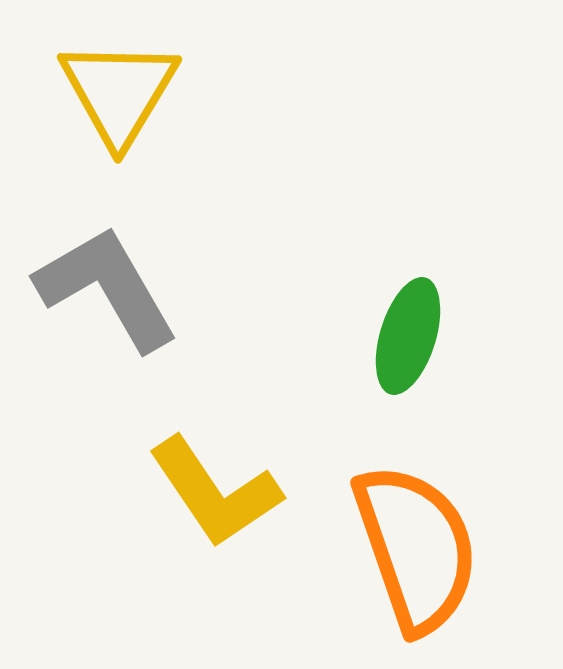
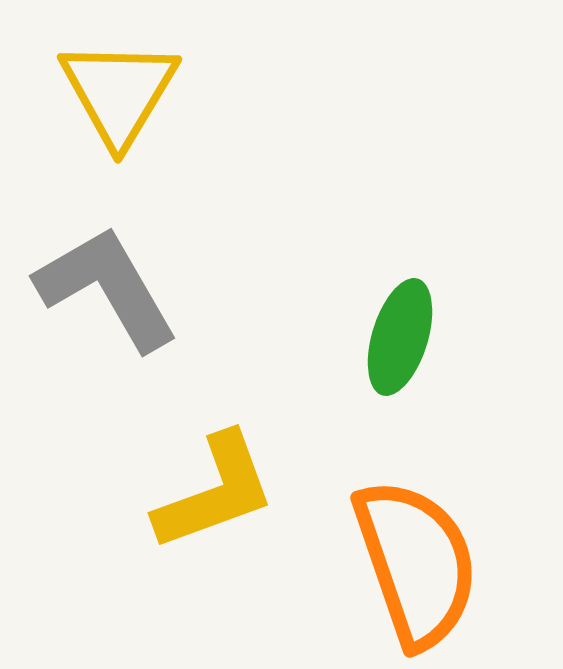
green ellipse: moved 8 px left, 1 px down
yellow L-shape: rotated 76 degrees counterclockwise
orange semicircle: moved 15 px down
